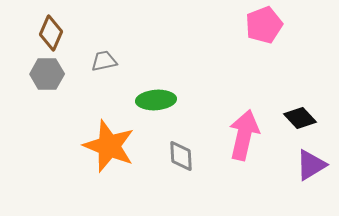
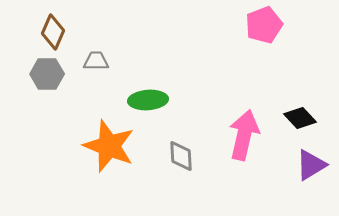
brown diamond: moved 2 px right, 1 px up
gray trapezoid: moved 8 px left; rotated 12 degrees clockwise
green ellipse: moved 8 px left
